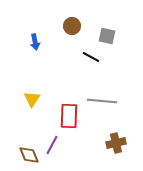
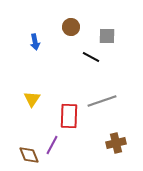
brown circle: moved 1 px left, 1 px down
gray square: rotated 12 degrees counterclockwise
gray line: rotated 24 degrees counterclockwise
